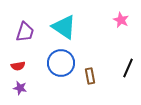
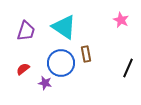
purple trapezoid: moved 1 px right, 1 px up
red semicircle: moved 5 px right, 3 px down; rotated 152 degrees clockwise
brown rectangle: moved 4 px left, 22 px up
purple star: moved 25 px right, 5 px up
